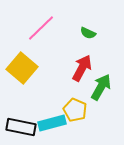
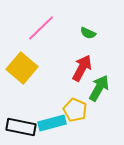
green arrow: moved 2 px left, 1 px down
